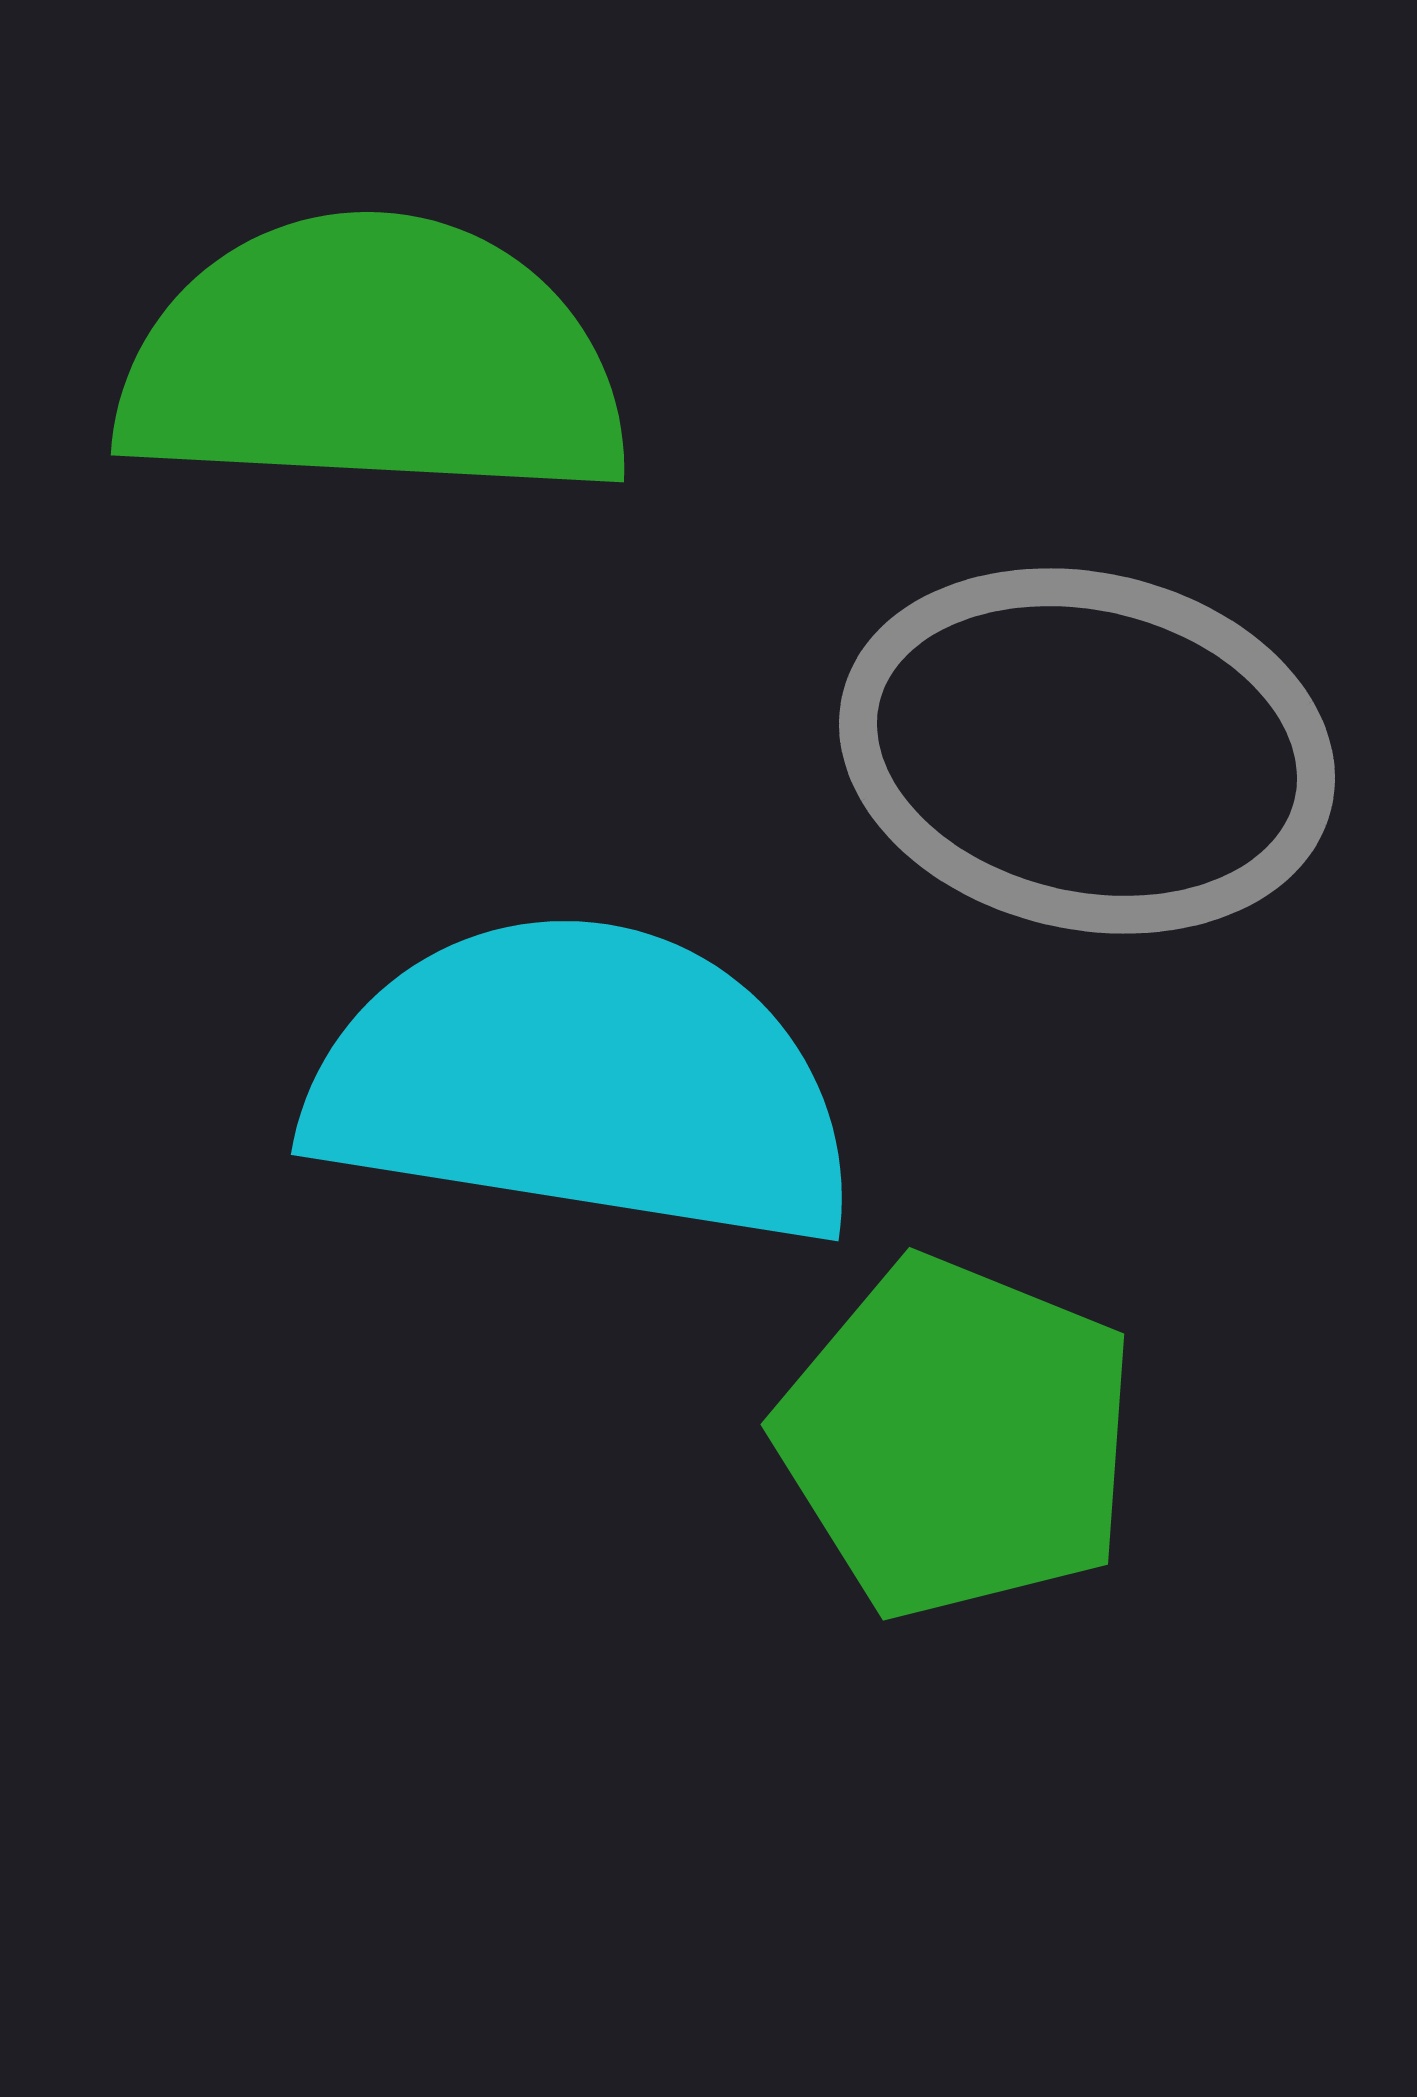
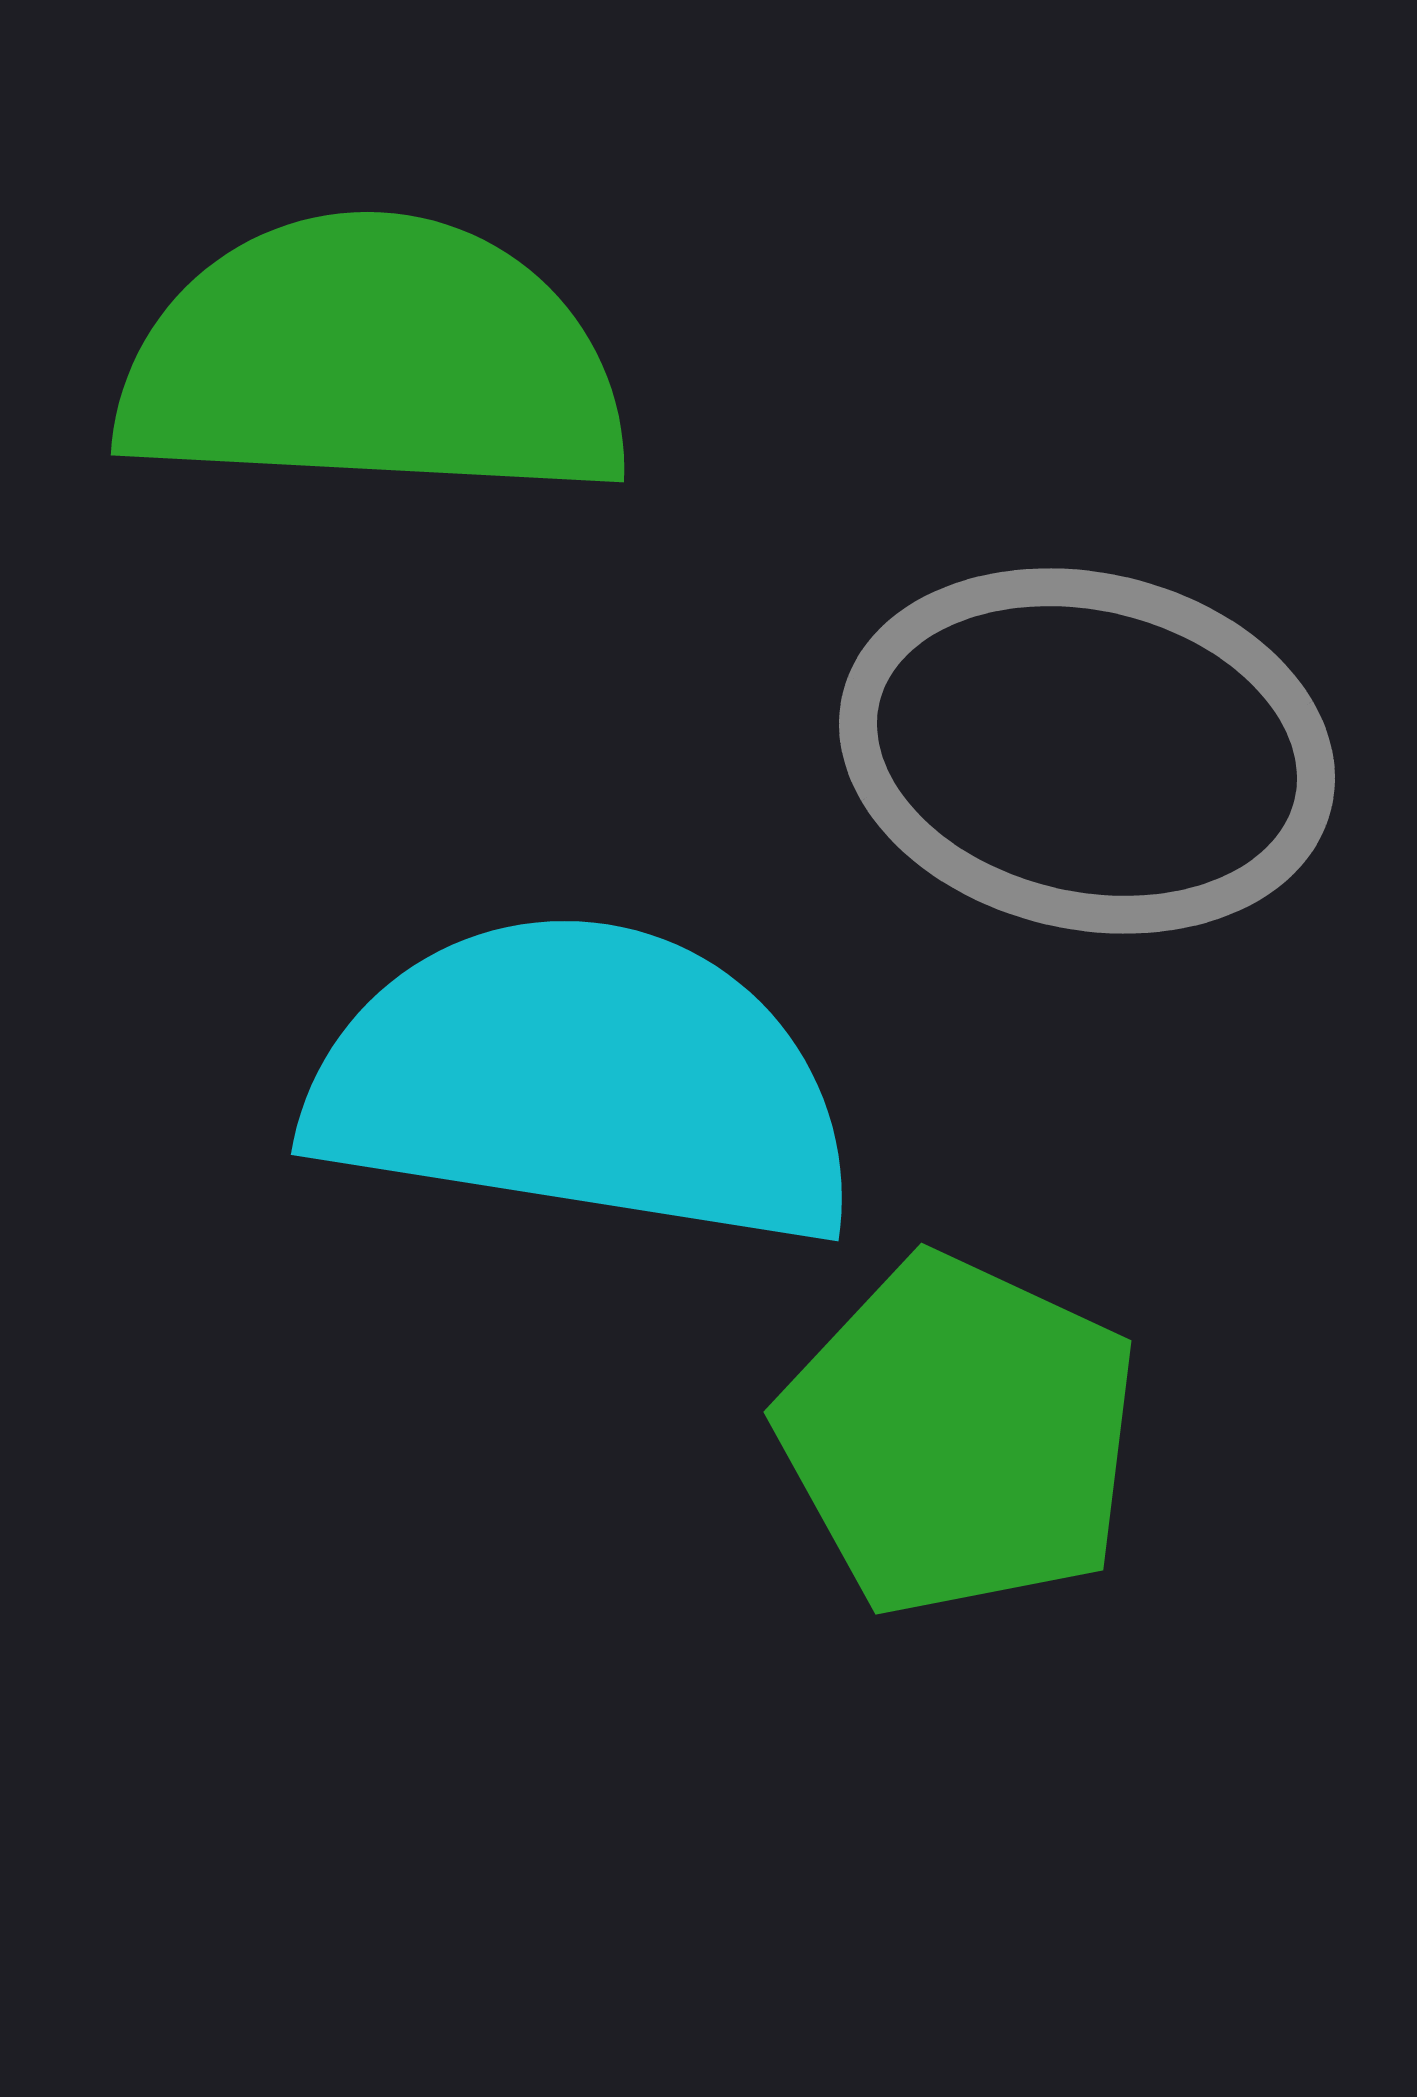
green pentagon: moved 2 px right, 2 px up; rotated 3 degrees clockwise
